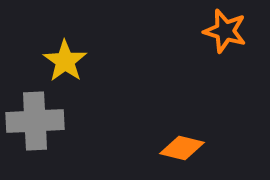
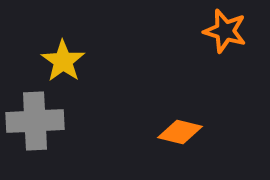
yellow star: moved 2 px left
orange diamond: moved 2 px left, 16 px up
